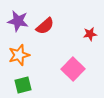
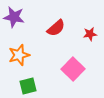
purple star: moved 4 px left, 4 px up
red semicircle: moved 11 px right, 2 px down
green square: moved 5 px right, 1 px down
